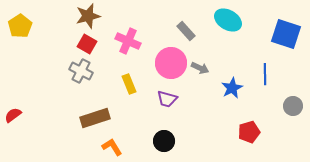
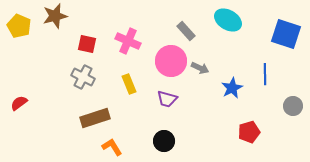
brown star: moved 33 px left
yellow pentagon: moved 1 px left; rotated 15 degrees counterclockwise
red square: rotated 18 degrees counterclockwise
pink circle: moved 2 px up
gray cross: moved 2 px right, 6 px down
red semicircle: moved 6 px right, 12 px up
